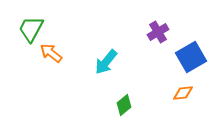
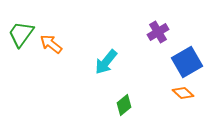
green trapezoid: moved 10 px left, 5 px down; rotated 8 degrees clockwise
orange arrow: moved 9 px up
blue square: moved 4 px left, 5 px down
orange diamond: rotated 50 degrees clockwise
